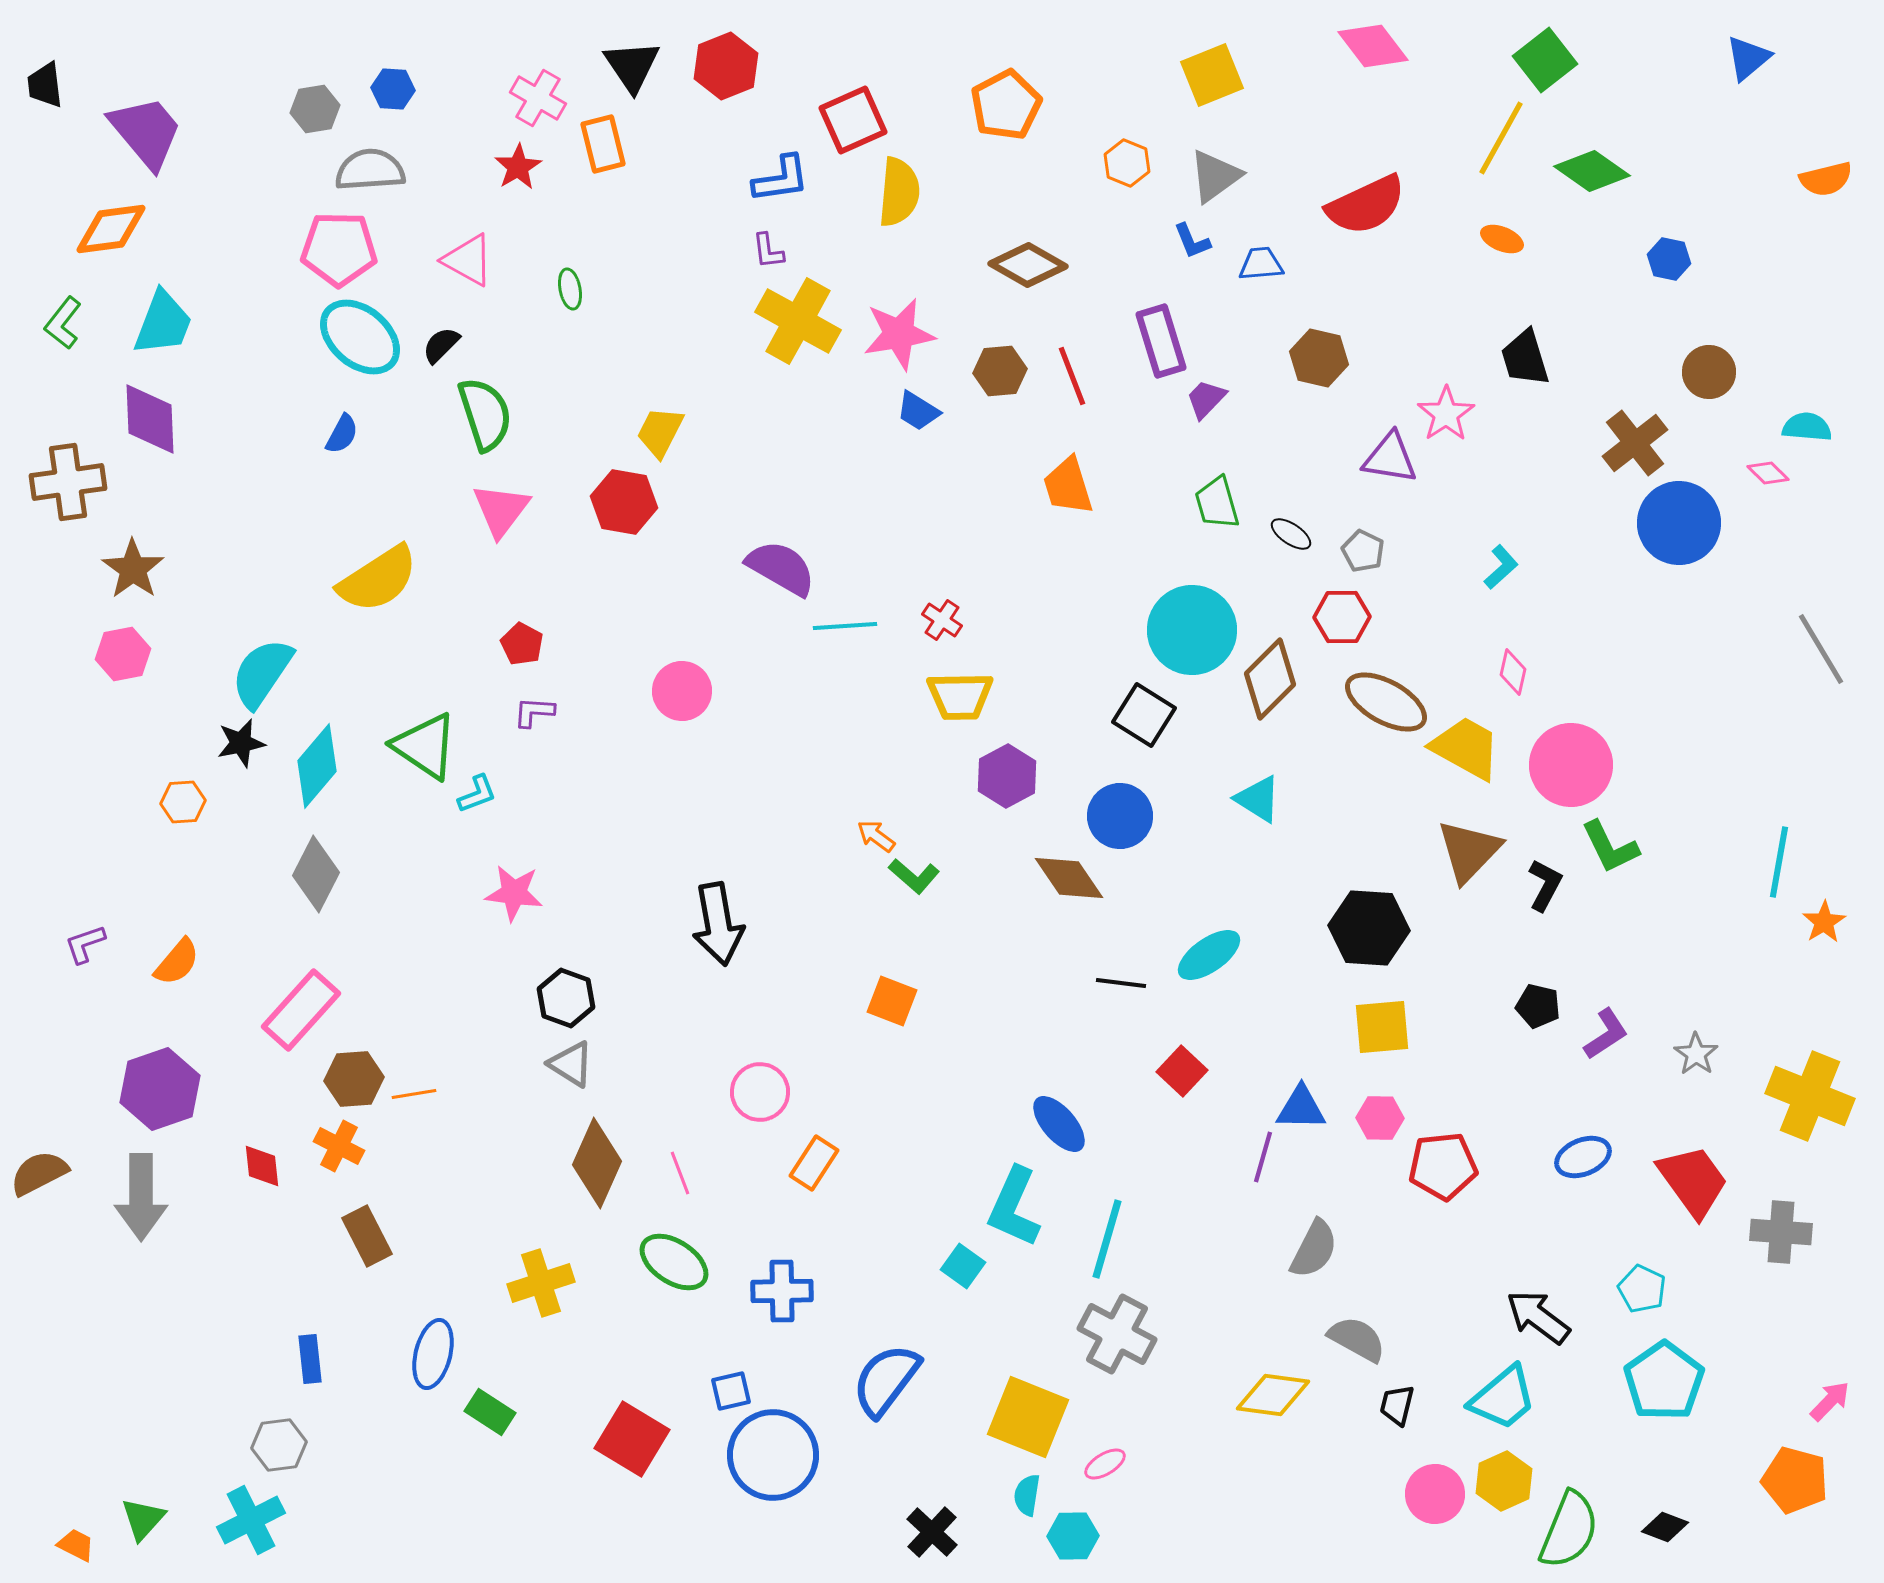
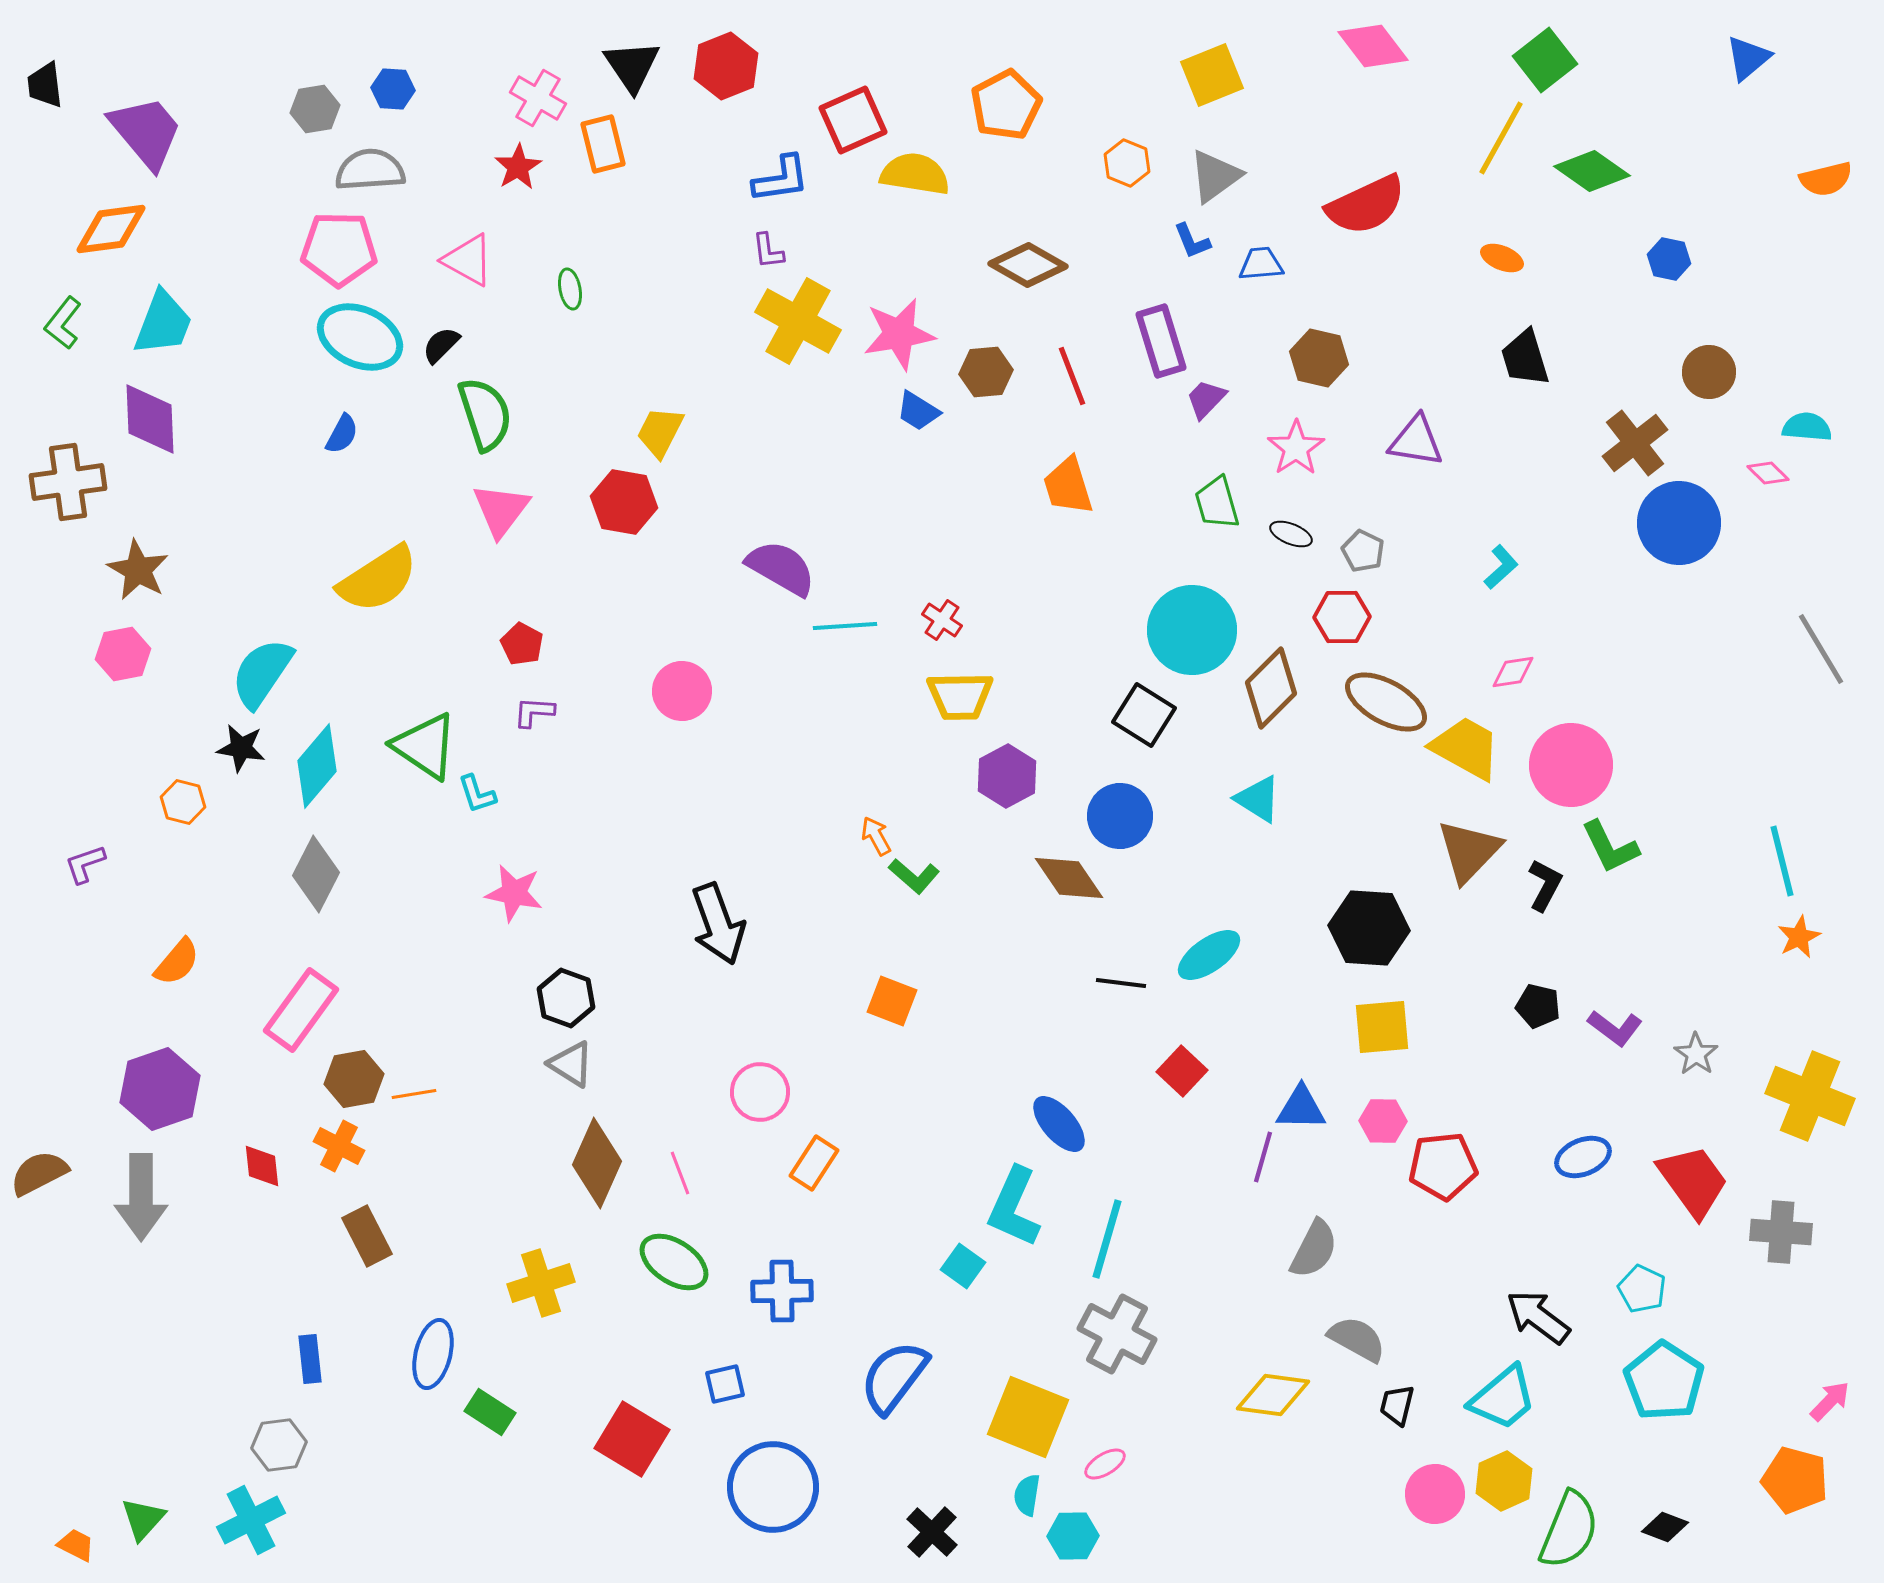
yellow semicircle at (899, 192): moved 16 px right, 18 px up; rotated 86 degrees counterclockwise
orange ellipse at (1502, 239): moved 19 px down
cyan ellipse at (360, 337): rotated 16 degrees counterclockwise
brown hexagon at (1000, 371): moved 14 px left, 1 px down
pink star at (1446, 414): moved 150 px left, 34 px down
purple triangle at (1390, 458): moved 26 px right, 17 px up
black ellipse at (1291, 534): rotated 12 degrees counterclockwise
brown star at (133, 569): moved 5 px right, 1 px down; rotated 6 degrees counterclockwise
pink diamond at (1513, 672): rotated 69 degrees clockwise
brown diamond at (1270, 679): moved 1 px right, 9 px down
black star at (241, 743): moved 5 px down; rotated 21 degrees clockwise
cyan L-shape at (477, 794): rotated 93 degrees clockwise
orange hexagon at (183, 802): rotated 18 degrees clockwise
orange arrow at (876, 836): rotated 24 degrees clockwise
cyan line at (1779, 862): moved 3 px right, 1 px up; rotated 24 degrees counterclockwise
pink star at (514, 893): rotated 4 degrees clockwise
orange star at (1824, 922): moved 25 px left, 15 px down; rotated 6 degrees clockwise
black arrow at (718, 924): rotated 10 degrees counterclockwise
purple L-shape at (85, 944): moved 80 px up
pink rectangle at (301, 1010): rotated 6 degrees counterclockwise
purple L-shape at (1606, 1034): moved 9 px right, 6 px up; rotated 70 degrees clockwise
brown hexagon at (354, 1079): rotated 6 degrees counterclockwise
pink hexagon at (1380, 1118): moved 3 px right, 3 px down
blue semicircle at (886, 1380): moved 8 px right, 3 px up
cyan pentagon at (1664, 1381): rotated 4 degrees counterclockwise
blue square at (731, 1391): moved 6 px left, 7 px up
blue circle at (773, 1455): moved 32 px down
